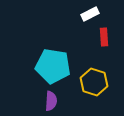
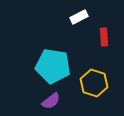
white rectangle: moved 11 px left, 3 px down
yellow hexagon: moved 1 px down
purple semicircle: rotated 48 degrees clockwise
